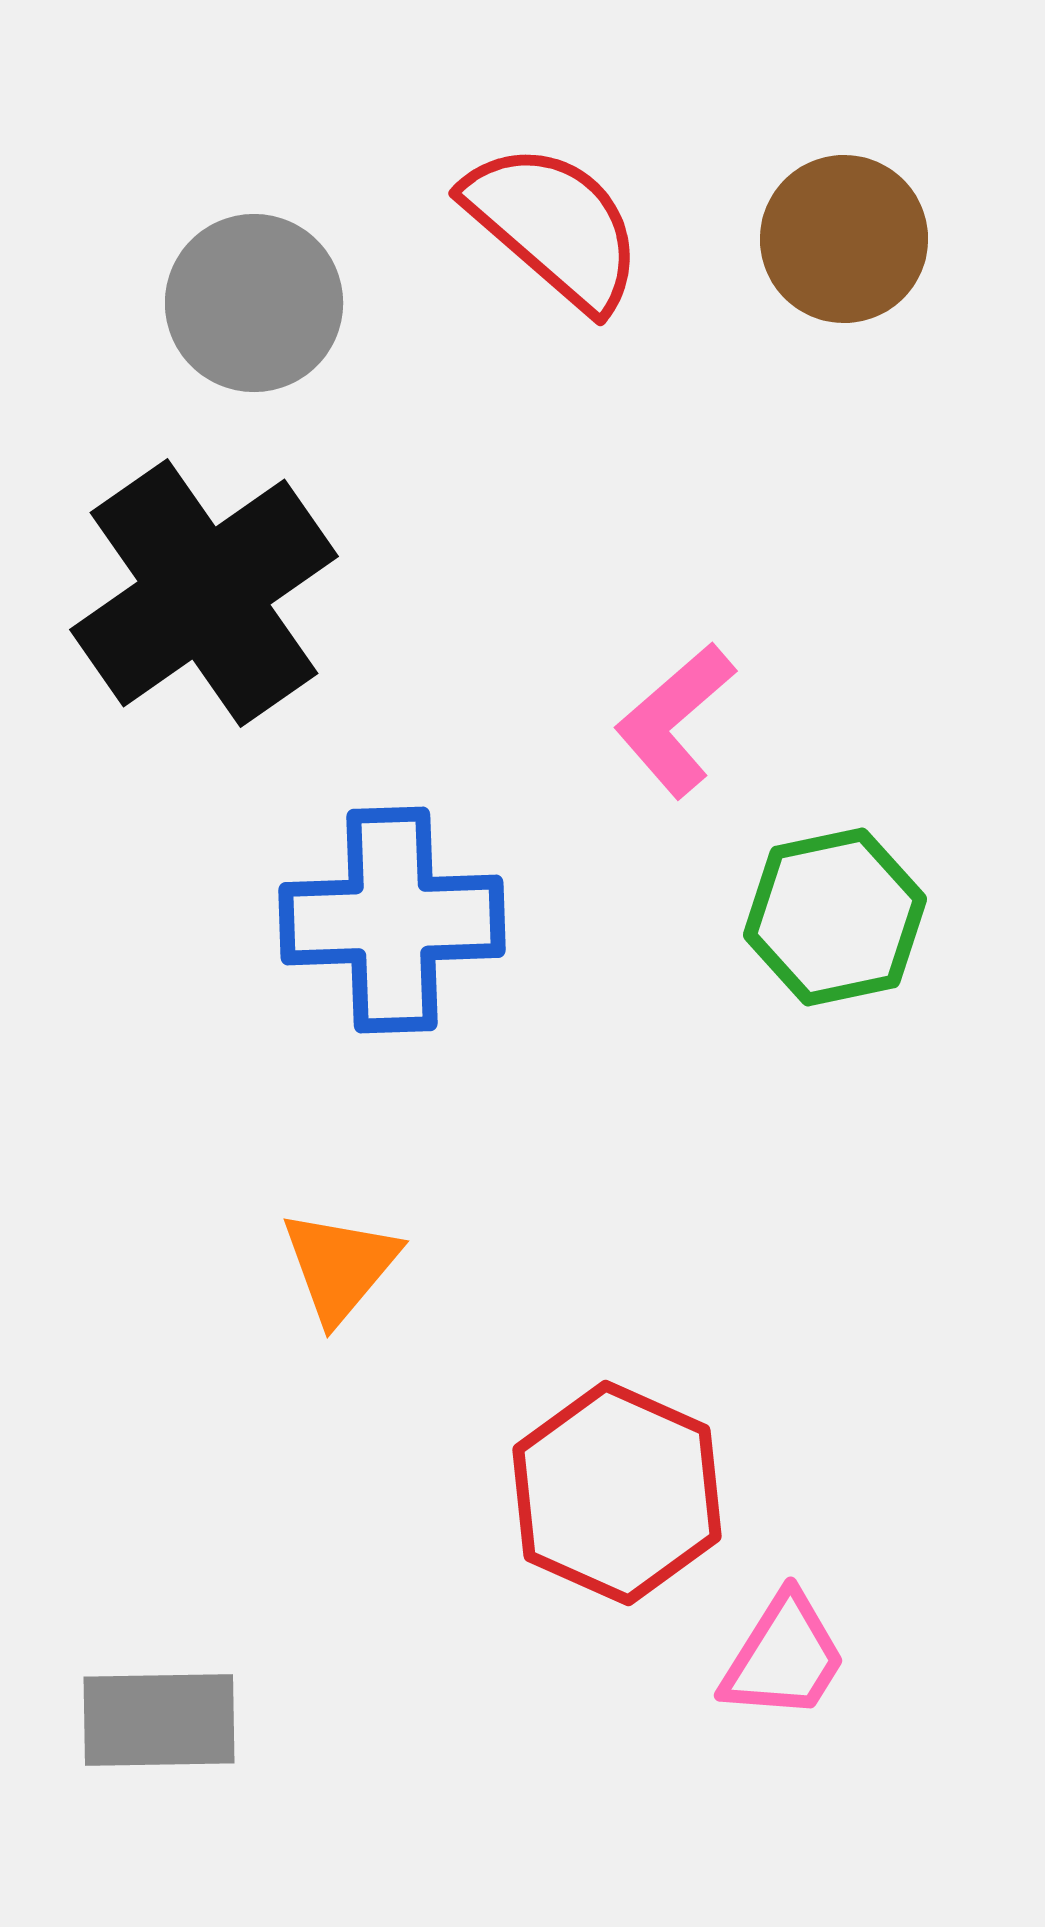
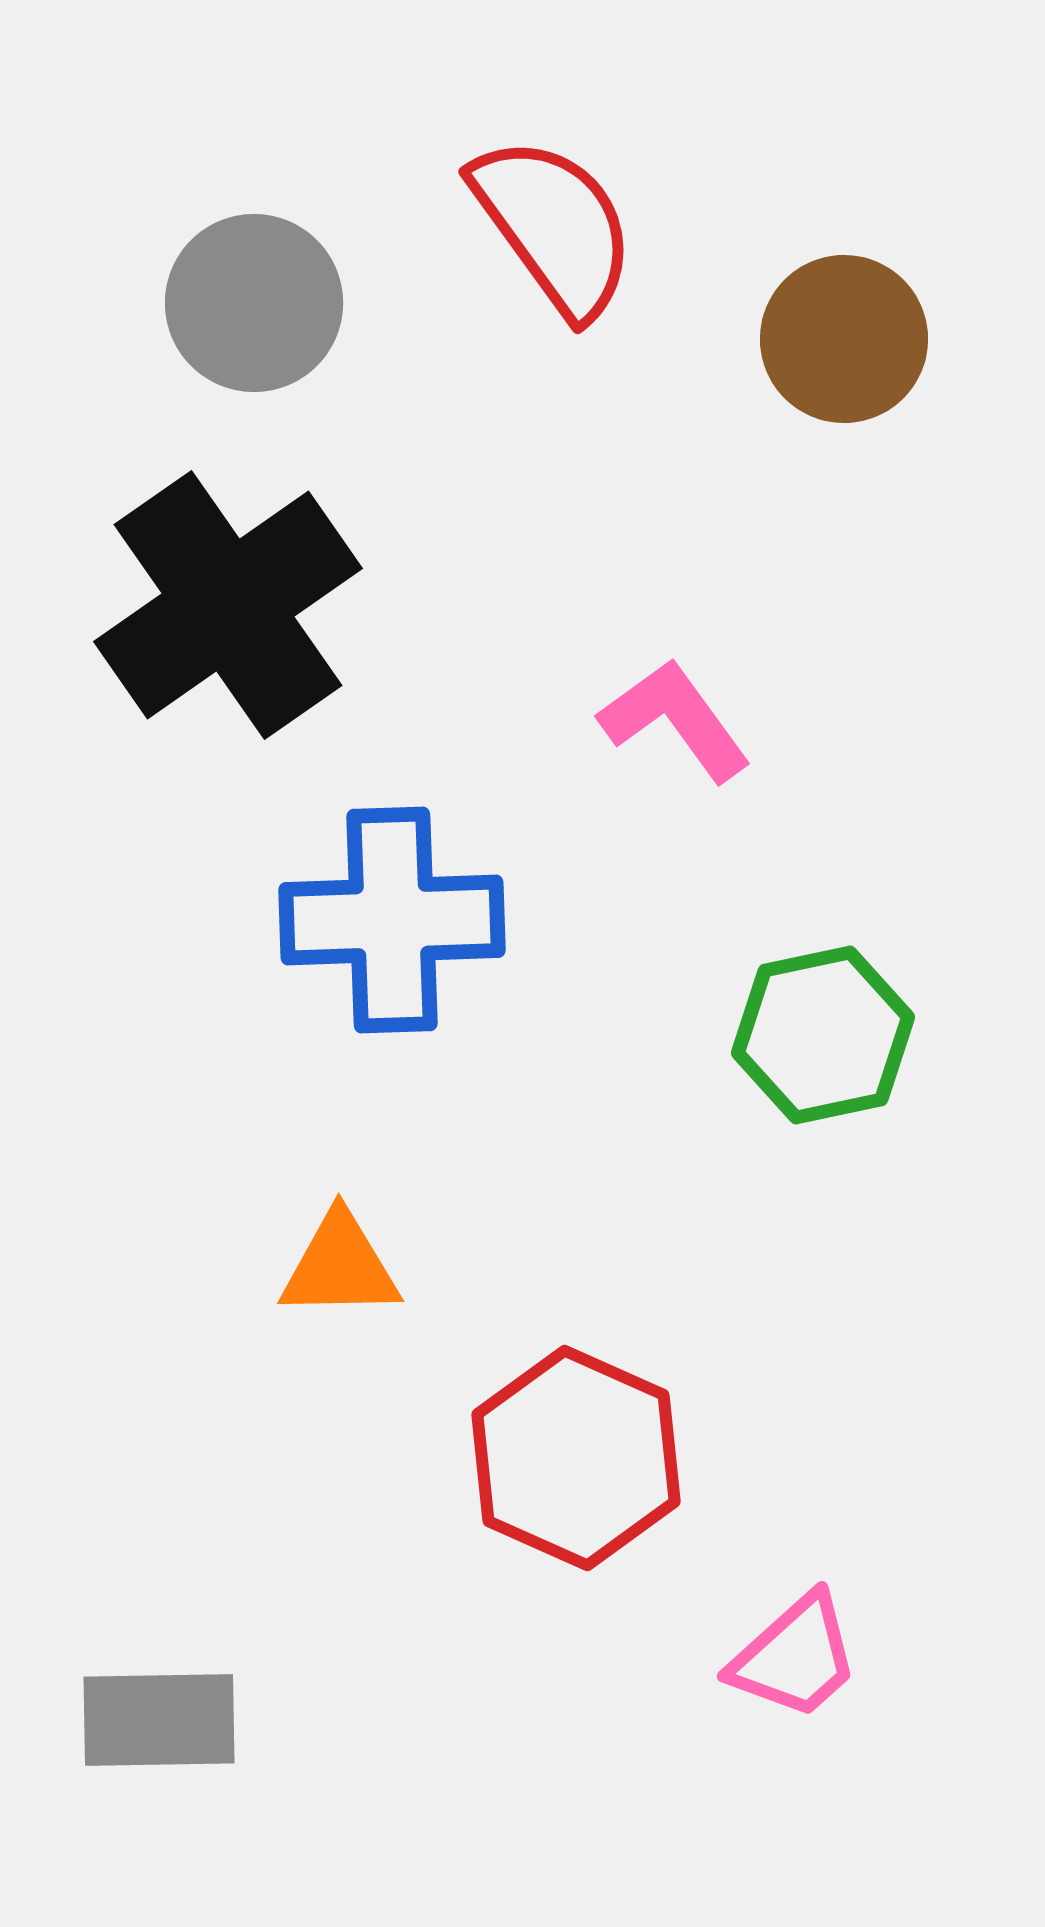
red semicircle: rotated 13 degrees clockwise
brown circle: moved 100 px down
black cross: moved 24 px right, 12 px down
pink L-shape: rotated 95 degrees clockwise
green hexagon: moved 12 px left, 118 px down
orange triangle: rotated 49 degrees clockwise
red hexagon: moved 41 px left, 35 px up
pink trapezoid: moved 11 px right; rotated 16 degrees clockwise
